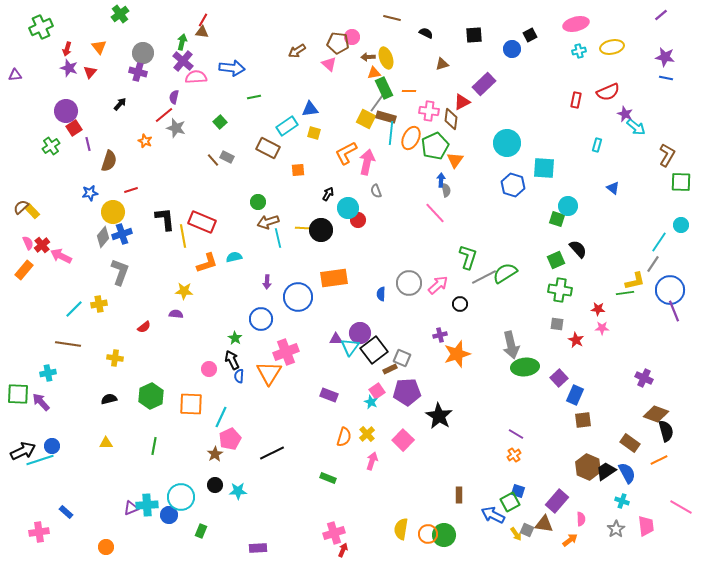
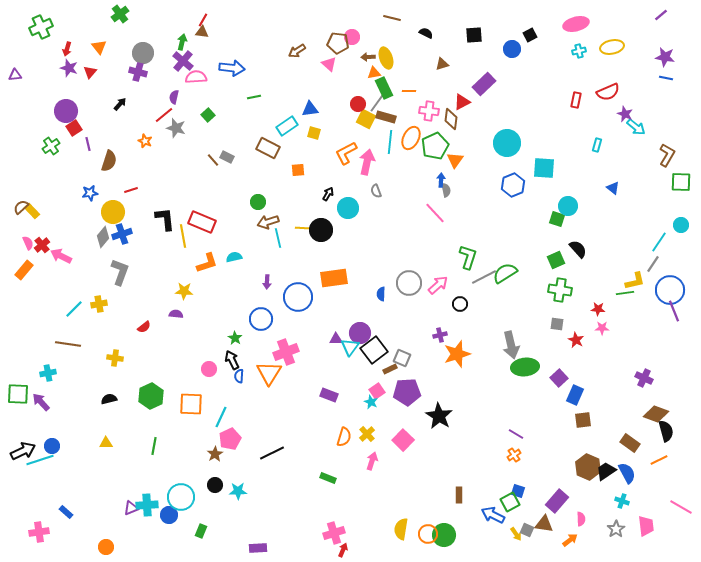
green square at (220, 122): moved 12 px left, 7 px up
cyan line at (391, 133): moved 1 px left, 9 px down
blue hexagon at (513, 185): rotated 20 degrees clockwise
red circle at (358, 220): moved 116 px up
